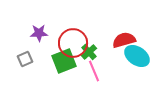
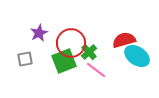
purple star: rotated 24 degrees counterclockwise
red circle: moved 2 px left
gray square: rotated 14 degrees clockwise
pink line: moved 2 px right, 1 px up; rotated 30 degrees counterclockwise
